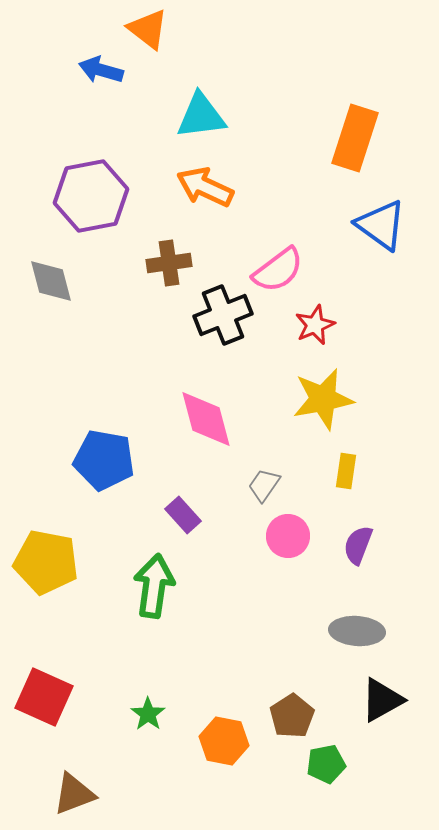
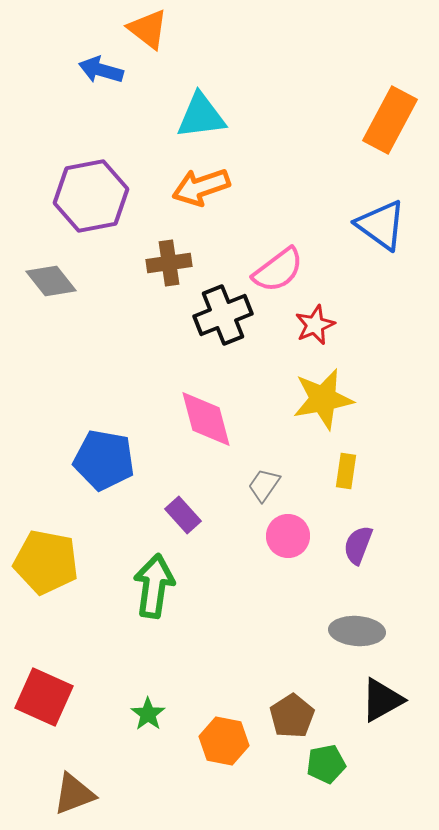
orange rectangle: moved 35 px right, 18 px up; rotated 10 degrees clockwise
orange arrow: moved 4 px left; rotated 44 degrees counterclockwise
gray diamond: rotated 24 degrees counterclockwise
